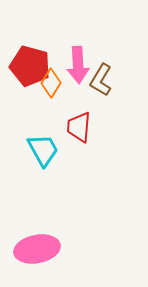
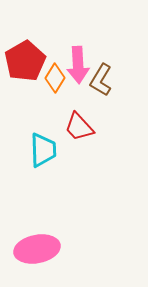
red pentagon: moved 5 px left, 5 px up; rotated 27 degrees clockwise
orange diamond: moved 4 px right, 5 px up
red trapezoid: rotated 48 degrees counterclockwise
cyan trapezoid: rotated 27 degrees clockwise
